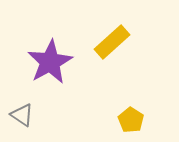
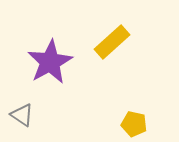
yellow pentagon: moved 3 px right, 4 px down; rotated 20 degrees counterclockwise
